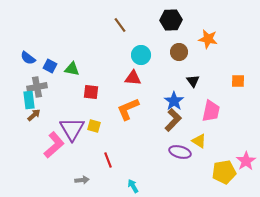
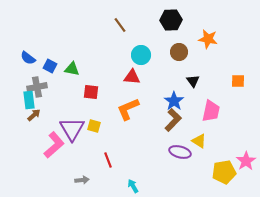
red triangle: moved 1 px left, 1 px up
